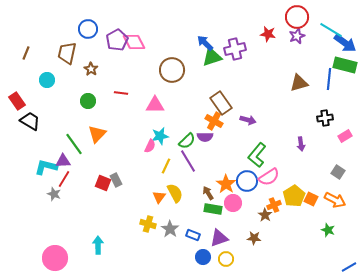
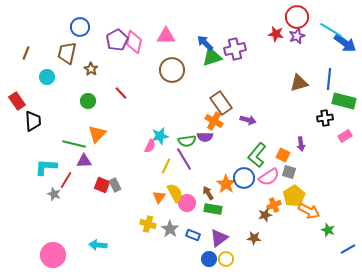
blue circle at (88, 29): moved 8 px left, 2 px up
red star at (268, 34): moved 8 px right
pink diamond at (134, 42): rotated 40 degrees clockwise
green rectangle at (345, 65): moved 1 px left, 36 px down
cyan circle at (47, 80): moved 3 px up
red line at (121, 93): rotated 40 degrees clockwise
pink triangle at (155, 105): moved 11 px right, 69 px up
black trapezoid at (30, 121): moved 3 px right; rotated 55 degrees clockwise
green semicircle at (187, 141): rotated 36 degrees clockwise
green line at (74, 144): rotated 40 degrees counterclockwise
purple triangle at (63, 161): moved 21 px right
purple line at (188, 161): moved 4 px left, 2 px up
cyan L-shape at (46, 167): rotated 10 degrees counterclockwise
gray square at (338, 172): moved 49 px left; rotated 16 degrees counterclockwise
red line at (64, 179): moved 2 px right, 1 px down
gray rectangle at (116, 180): moved 1 px left, 5 px down
blue circle at (247, 181): moved 3 px left, 3 px up
red square at (103, 183): moved 1 px left, 2 px down
orange square at (311, 199): moved 28 px left, 44 px up
orange arrow at (335, 200): moved 26 px left, 11 px down
pink circle at (233, 203): moved 46 px left
brown star at (265, 215): rotated 24 degrees clockwise
purple triangle at (219, 238): rotated 18 degrees counterclockwise
cyan arrow at (98, 245): rotated 84 degrees counterclockwise
blue circle at (203, 257): moved 6 px right, 2 px down
pink circle at (55, 258): moved 2 px left, 3 px up
blue line at (349, 267): moved 1 px left, 18 px up
